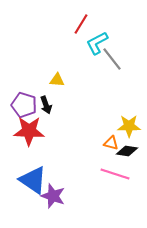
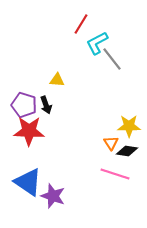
orange triangle: rotated 42 degrees clockwise
blue triangle: moved 5 px left, 2 px down
